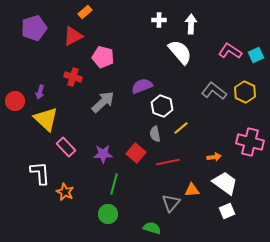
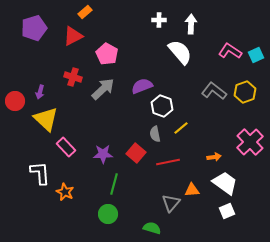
pink pentagon: moved 4 px right, 3 px up; rotated 15 degrees clockwise
yellow hexagon: rotated 15 degrees clockwise
gray arrow: moved 13 px up
pink cross: rotated 32 degrees clockwise
